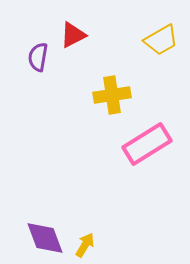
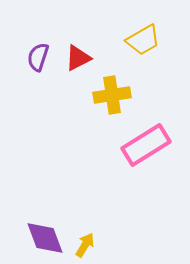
red triangle: moved 5 px right, 23 px down
yellow trapezoid: moved 18 px left
purple semicircle: rotated 8 degrees clockwise
pink rectangle: moved 1 px left, 1 px down
